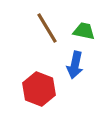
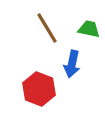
green trapezoid: moved 5 px right, 2 px up
blue arrow: moved 3 px left, 1 px up
